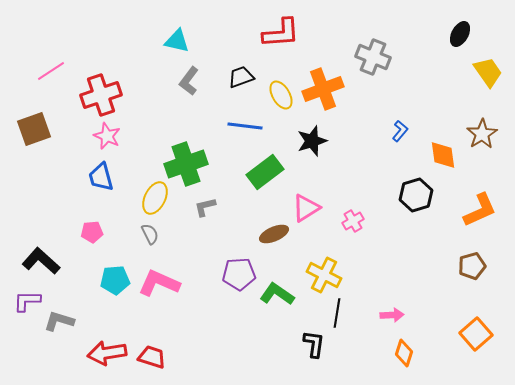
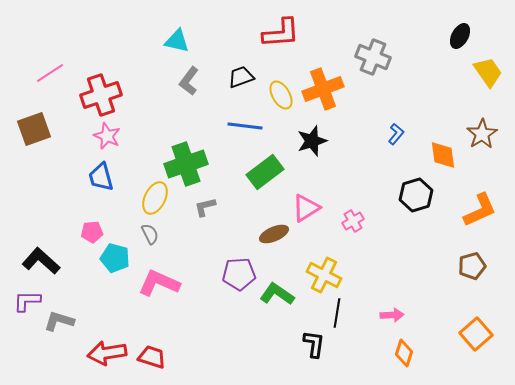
black ellipse at (460, 34): moved 2 px down
pink line at (51, 71): moved 1 px left, 2 px down
blue L-shape at (400, 131): moved 4 px left, 3 px down
cyan pentagon at (115, 280): moved 22 px up; rotated 20 degrees clockwise
